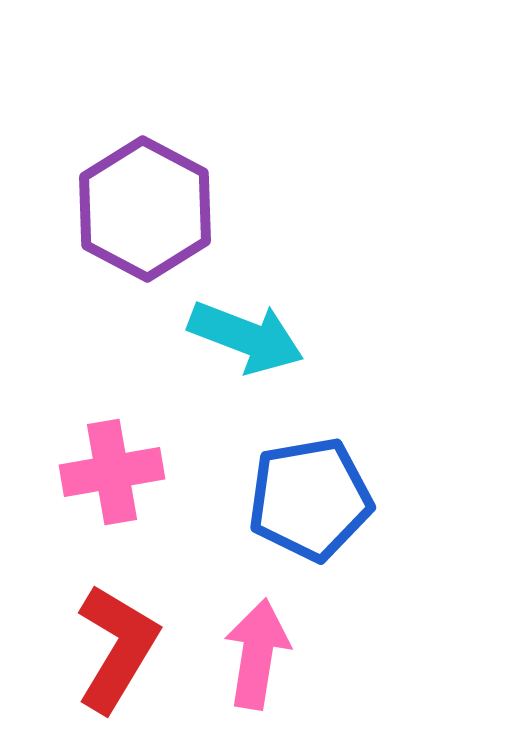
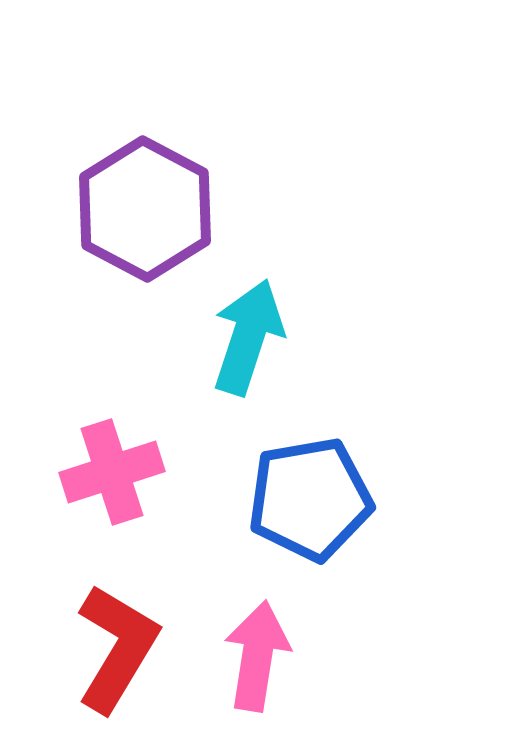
cyan arrow: moved 2 px right; rotated 93 degrees counterclockwise
pink cross: rotated 8 degrees counterclockwise
pink arrow: moved 2 px down
